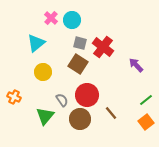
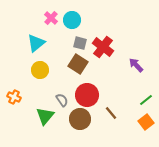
yellow circle: moved 3 px left, 2 px up
